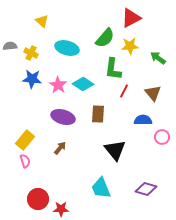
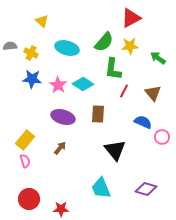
green semicircle: moved 1 px left, 4 px down
blue semicircle: moved 2 px down; rotated 24 degrees clockwise
red circle: moved 9 px left
